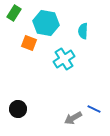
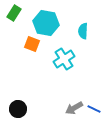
orange square: moved 3 px right, 1 px down
gray arrow: moved 1 px right, 10 px up
